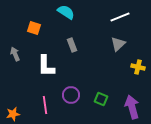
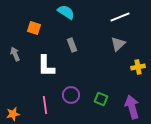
yellow cross: rotated 24 degrees counterclockwise
